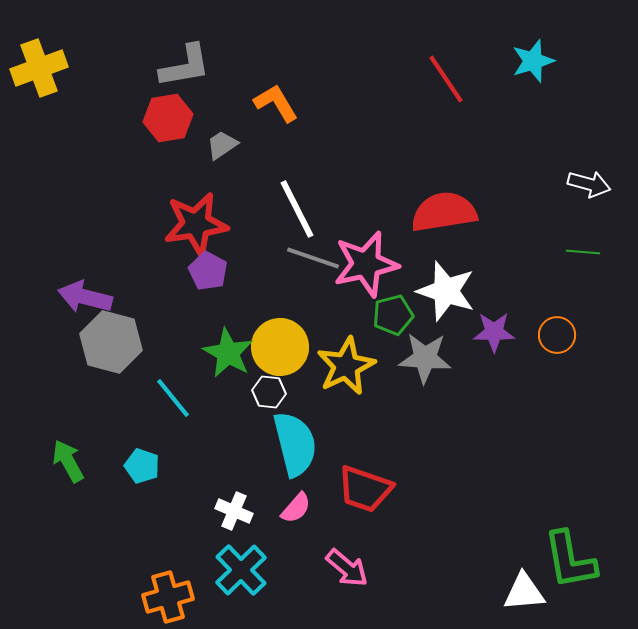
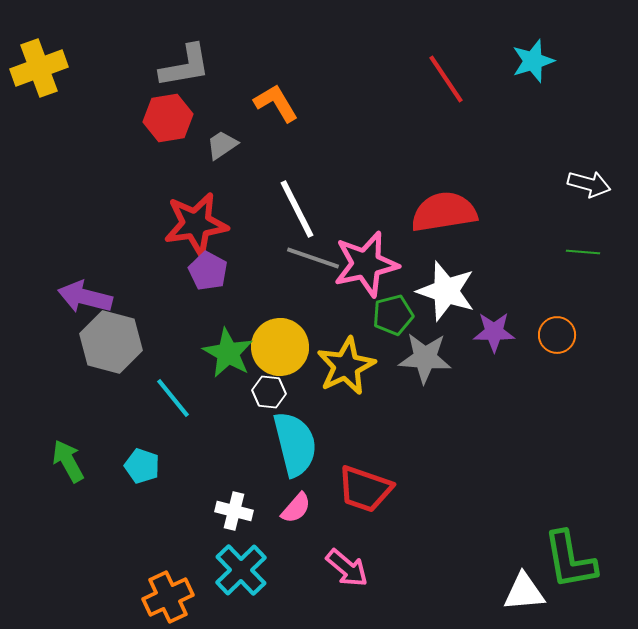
white cross: rotated 9 degrees counterclockwise
orange cross: rotated 9 degrees counterclockwise
